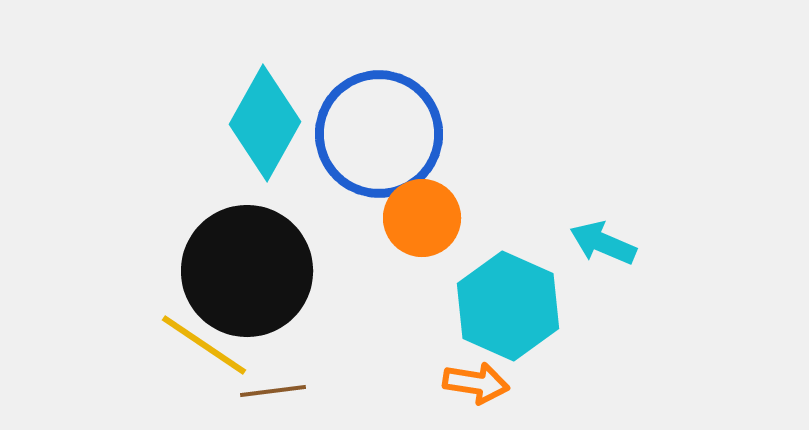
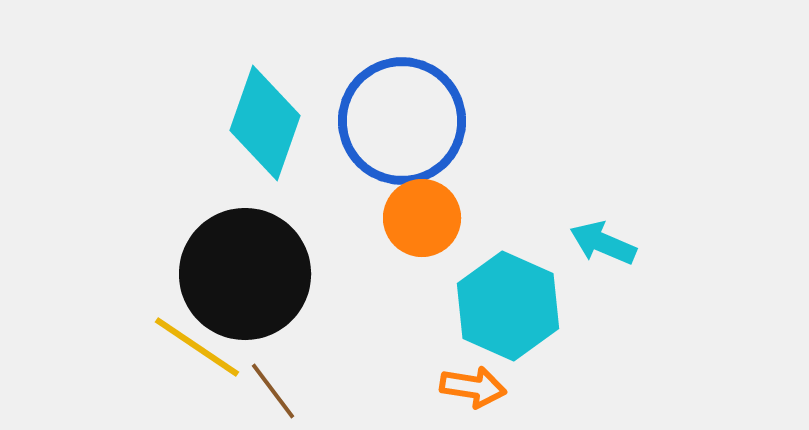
cyan diamond: rotated 10 degrees counterclockwise
blue circle: moved 23 px right, 13 px up
black circle: moved 2 px left, 3 px down
yellow line: moved 7 px left, 2 px down
orange arrow: moved 3 px left, 4 px down
brown line: rotated 60 degrees clockwise
